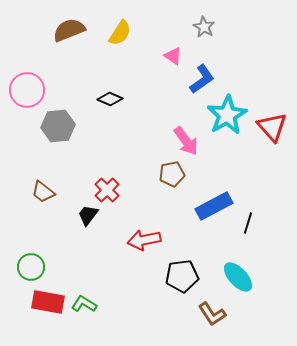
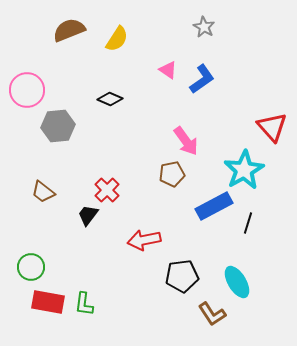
yellow semicircle: moved 3 px left, 6 px down
pink triangle: moved 5 px left, 14 px down
cyan star: moved 17 px right, 55 px down
cyan ellipse: moved 1 px left, 5 px down; rotated 12 degrees clockwise
green L-shape: rotated 115 degrees counterclockwise
